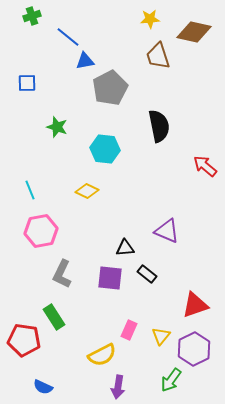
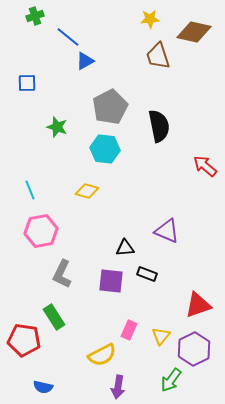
green cross: moved 3 px right
blue triangle: rotated 18 degrees counterclockwise
gray pentagon: moved 19 px down
yellow diamond: rotated 10 degrees counterclockwise
black rectangle: rotated 18 degrees counterclockwise
purple square: moved 1 px right, 3 px down
red triangle: moved 3 px right
blue semicircle: rotated 12 degrees counterclockwise
